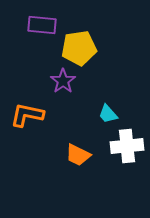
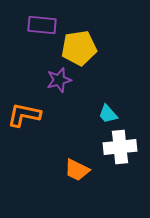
purple star: moved 4 px left, 1 px up; rotated 20 degrees clockwise
orange L-shape: moved 3 px left
white cross: moved 7 px left, 1 px down
orange trapezoid: moved 1 px left, 15 px down
